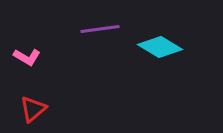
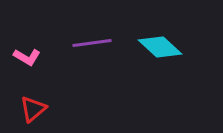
purple line: moved 8 px left, 14 px down
cyan diamond: rotated 12 degrees clockwise
